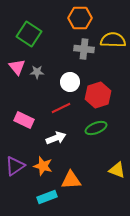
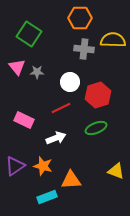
yellow triangle: moved 1 px left, 1 px down
